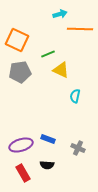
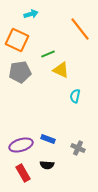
cyan arrow: moved 29 px left
orange line: rotated 50 degrees clockwise
